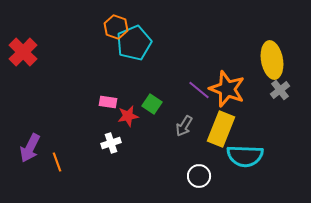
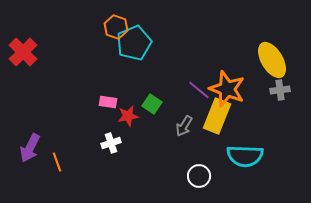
yellow ellipse: rotated 21 degrees counterclockwise
gray cross: rotated 30 degrees clockwise
yellow rectangle: moved 4 px left, 13 px up
